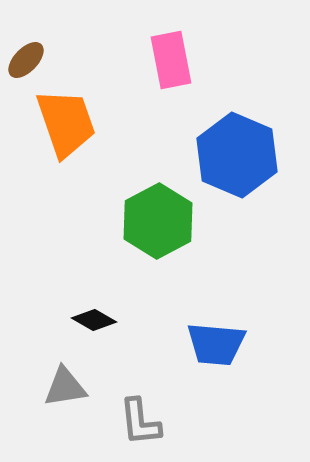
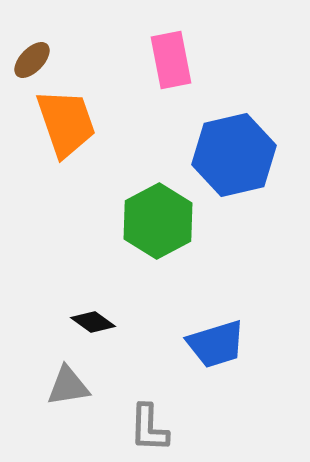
brown ellipse: moved 6 px right
blue hexagon: moved 3 px left; rotated 24 degrees clockwise
black diamond: moved 1 px left, 2 px down; rotated 6 degrees clockwise
blue trapezoid: rotated 22 degrees counterclockwise
gray triangle: moved 3 px right, 1 px up
gray L-shape: moved 9 px right, 6 px down; rotated 8 degrees clockwise
